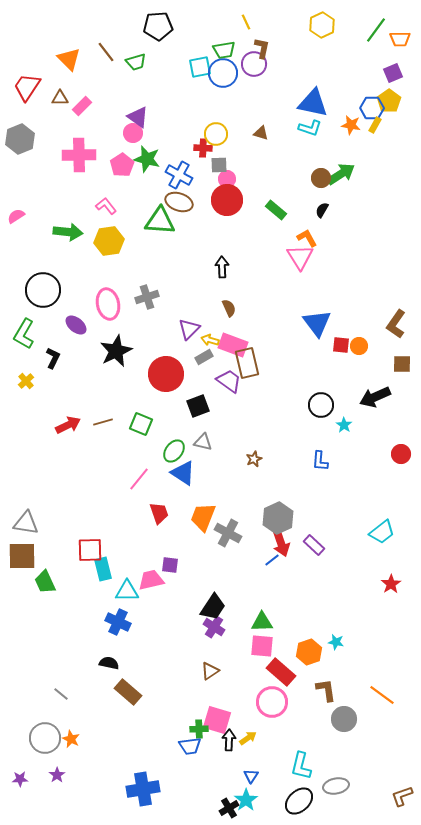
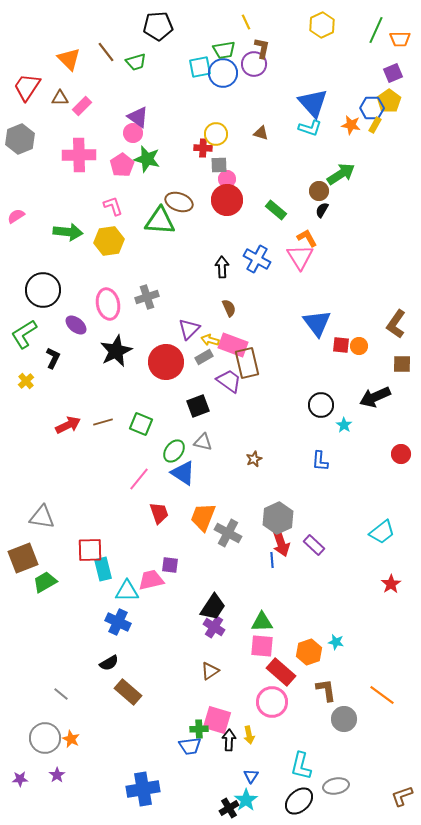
green line at (376, 30): rotated 12 degrees counterclockwise
blue triangle at (313, 103): rotated 36 degrees clockwise
blue cross at (179, 175): moved 78 px right, 84 px down
brown circle at (321, 178): moved 2 px left, 13 px down
pink L-shape at (106, 206): moved 7 px right; rotated 20 degrees clockwise
green L-shape at (24, 334): rotated 28 degrees clockwise
red circle at (166, 374): moved 12 px up
gray triangle at (26, 523): moved 16 px right, 6 px up
brown square at (22, 556): moved 1 px right, 2 px down; rotated 20 degrees counterclockwise
blue line at (272, 560): rotated 56 degrees counterclockwise
green trapezoid at (45, 582): rotated 85 degrees clockwise
black semicircle at (109, 663): rotated 138 degrees clockwise
yellow arrow at (248, 738): moved 1 px right, 3 px up; rotated 114 degrees clockwise
